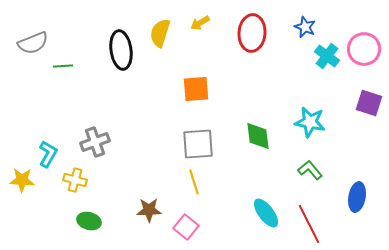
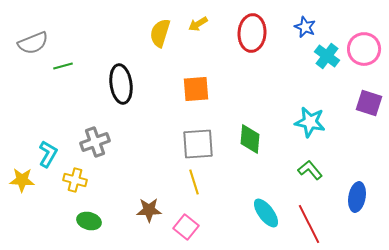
yellow arrow: moved 2 px left, 1 px down
black ellipse: moved 34 px down
green line: rotated 12 degrees counterclockwise
green diamond: moved 8 px left, 3 px down; rotated 12 degrees clockwise
